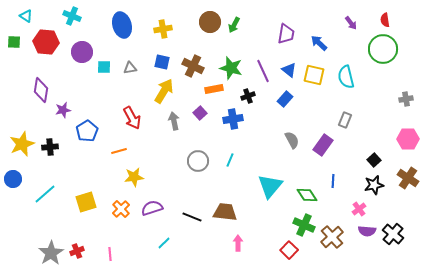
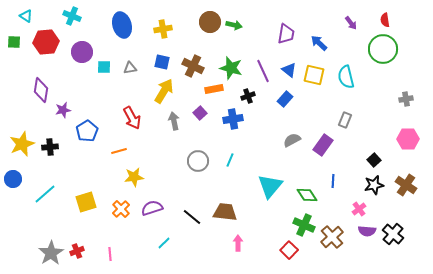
green arrow at (234, 25): rotated 105 degrees counterclockwise
red hexagon at (46, 42): rotated 10 degrees counterclockwise
gray semicircle at (292, 140): rotated 90 degrees counterclockwise
brown cross at (408, 178): moved 2 px left, 7 px down
black line at (192, 217): rotated 18 degrees clockwise
